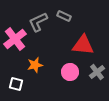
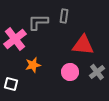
gray rectangle: rotated 72 degrees clockwise
gray L-shape: rotated 25 degrees clockwise
orange star: moved 2 px left
white square: moved 5 px left
